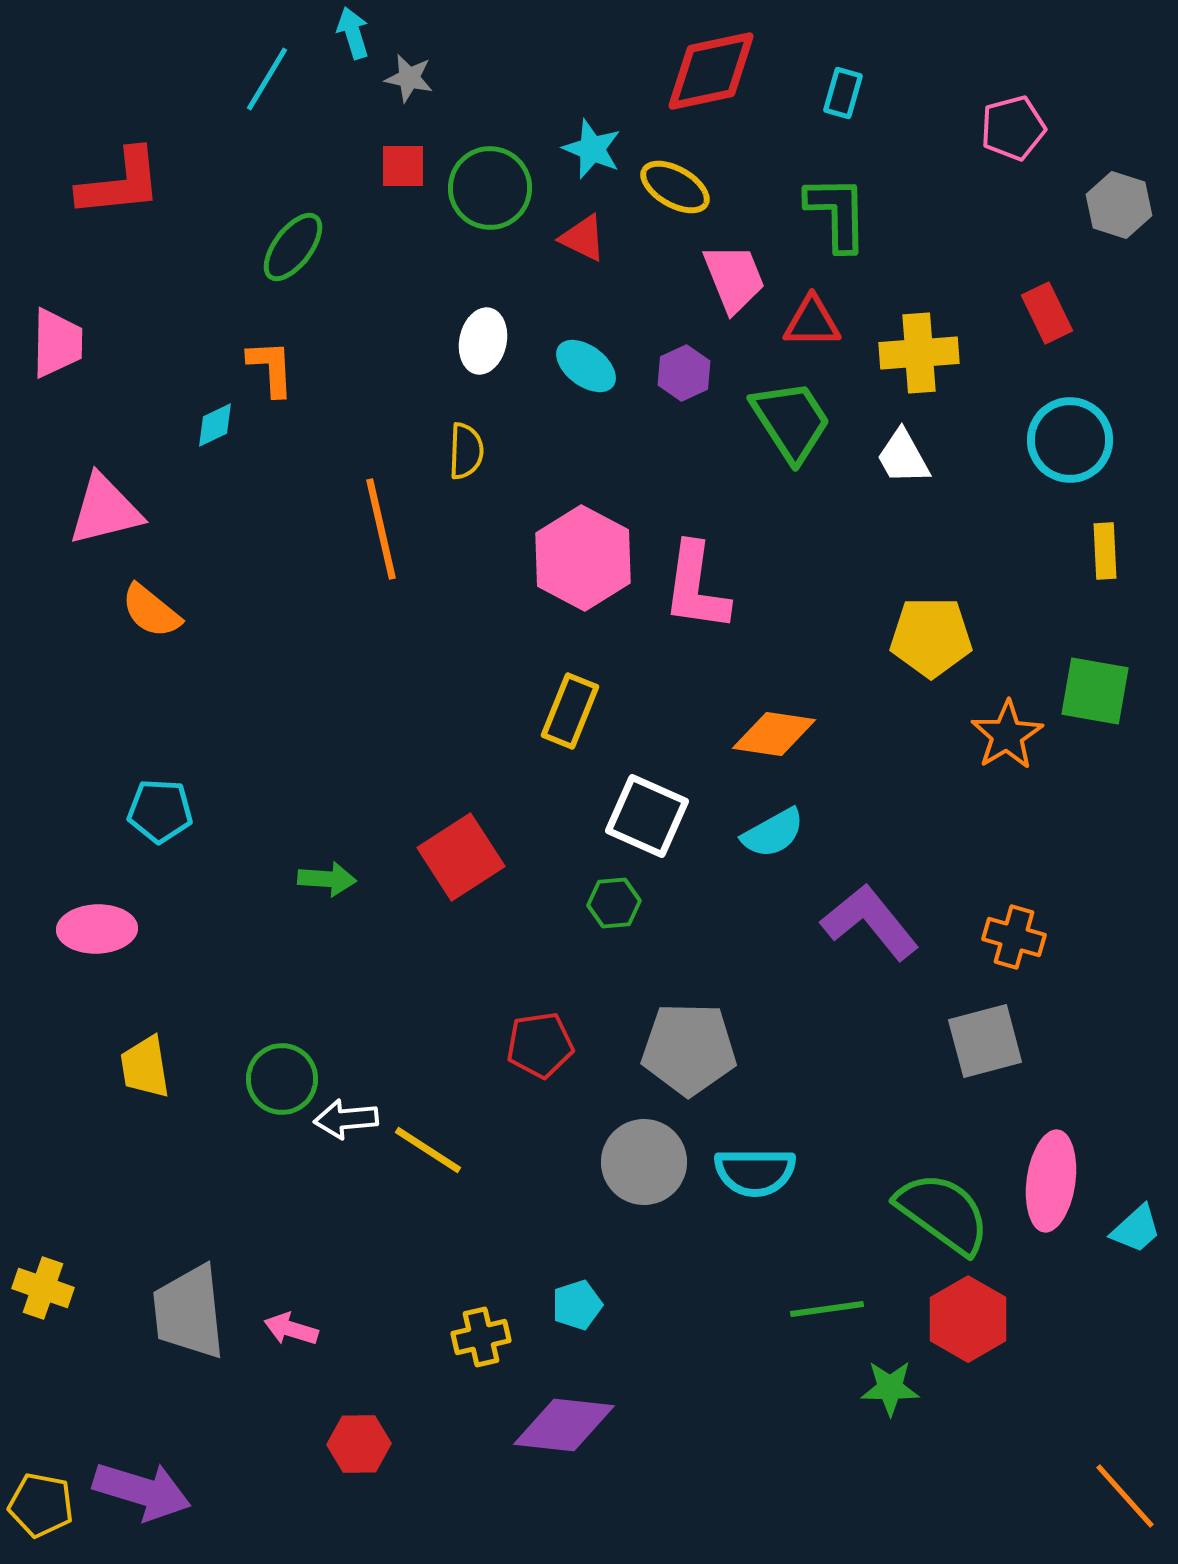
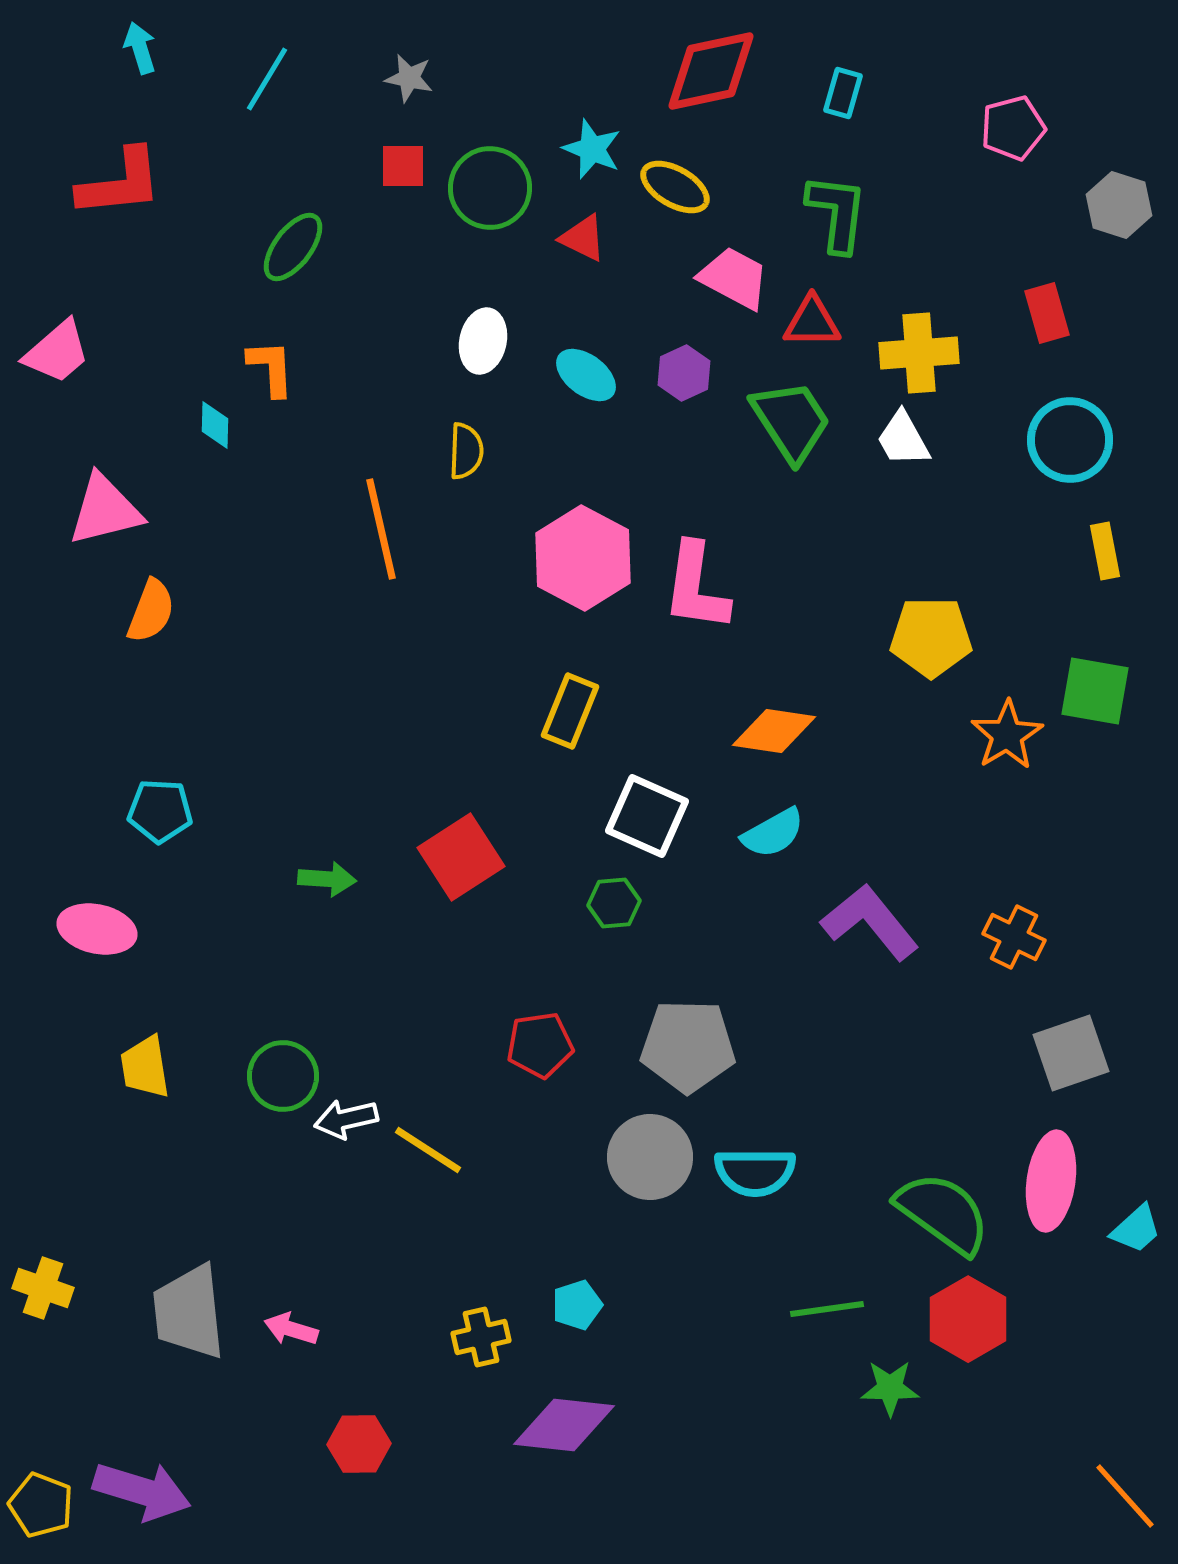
cyan arrow at (353, 33): moved 213 px left, 15 px down
green L-shape at (837, 213): rotated 8 degrees clockwise
pink trapezoid at (734, 278): rotated 40 degrees counterclockwise
red rectangle at (1047, 313): rotated 10 degrees clockwise
pink trapezoid at (57, 343): moved 9 px down; rotated 48 degrees clockwise
cyan ellipse at (586, 366): moved 9 px down
cyan diamond at (215, 425): rotated 63 degrees counterclockwise
white trapezoid at (903, 457): moved 18 px up
yellow rectangle at (1105, 551): rotated 8 degrees counterclockwise
orange semicircle at (151, 611): rotated 108 degrees counterclockwise
orange diamond at (774, 734): moved 3 px up
pink ellipse at (97, 929): rotated 14 degrees clockwise
orange cross at (1014, 937): rotated 10 degrees clockwise
gray square at (985, 1041): moved 86 px right, 12 px down; rotated 4 degrees counterclockwise
gray pentagon at (689, 1049): moved 1 px left, 3 px up
green circle at (282, 1079): moved 1 px right, 3 px up
white arrow at (346, 1119): rotated 8 degrees counterclockwise
gray circle at (644, 1162): moved 6 px right, 5 px up
yellow pentagon at (41, 1505): rotated 10 degrees clockwise
